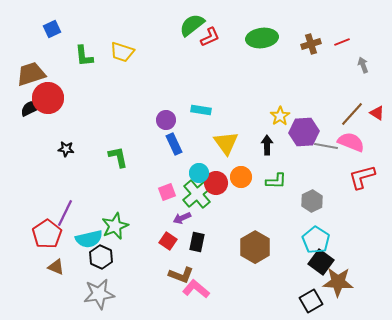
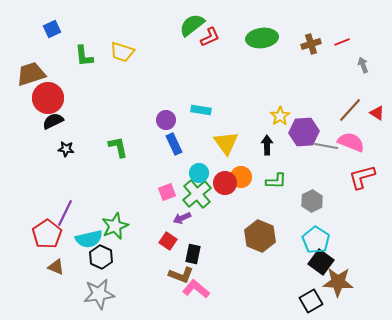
black semicircle at (31, 108): moved 22 px right, 13 px down
brown line at (352, 114): moved 2 px left, 4 px up
green L-shape at (118, 157): moved 10 px up
red circle at (216, 183): moved 9 px right
black rectangle at (197, 242): moved 4 px left, 12 px down
brown hexagon at (255, 247): moved 5 px right, 11 px up; rotated 8 degrees counterclockwise
